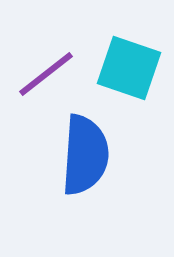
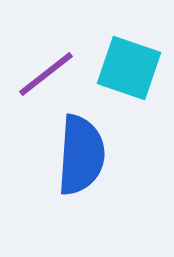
blue semicircle: moved 4 px left
